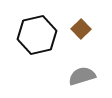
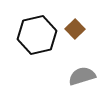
brown square: moved 6 px left
